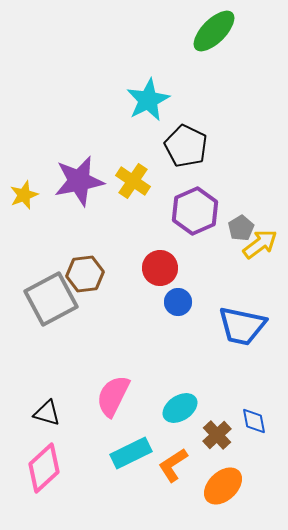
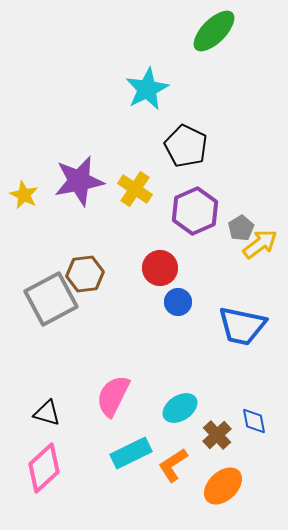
cyan star: moved 1 px left, 11 px up
yellow cross: moved 2 px right, 8 px down
yellow star: rotated 24 degrees counterclockwise
